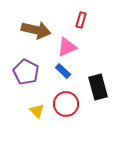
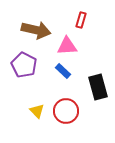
pink triangle: moved 1 px up; rotated 20 degrees clockwise
purple pentagon: moved 2 px left, 7 px up
red circle: moved 7 px down
